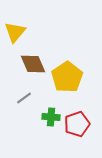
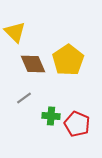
yellow triangle: rotated 25 degrees counterclockwise
yellow pentagon: moved 1 px right, 17 px up
green cross: moved 1 px up
red pentagon: rotated 30 degrees counterclockwise
